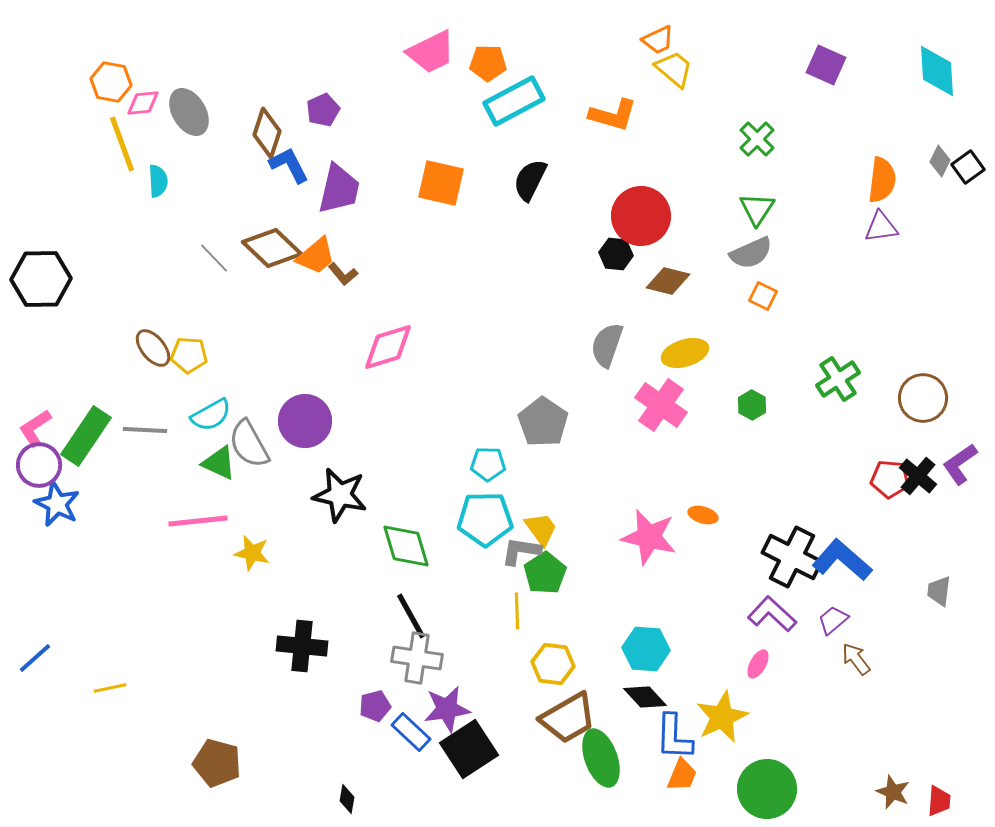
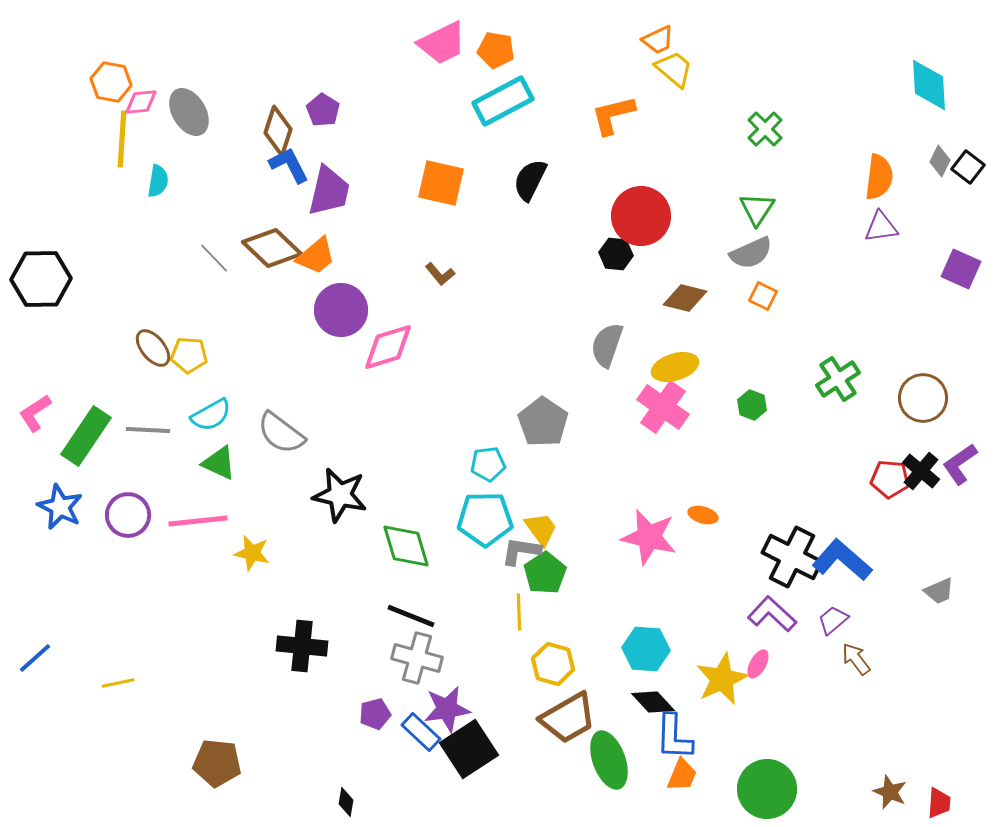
pink trapezoid at (431, 52): moved 11 px right, 9 px up
orange pentagon at (488, 63): moved 8 px right, 13 px up; rotated 9 degrees clockwise
purple square at (826, 65): moved 135 px right, 204 px down
cyan diamond at (937, 71): moved 8 px left, 14 px down
cyan rectangle at (514, 101): moved 11 px left
pink diamond at (143, 103): moved 2 px left, 1 px up
purple pentagon at (323, 110): rotated 16 degrees counterclockwise
orange L-shape at (613, 115): rotated 150 degrees clockwise
brown diamond at (267, 133): moved 11 px right, 2 px up
green cross at (757, 139): moved 8 px right, 10 px up
yellow line at (122, 144): moved 5 px up; rotated 24 degrees clockwise
black square at (968, 167): rotated 16 degrees counterclockwise
orange semicircle at (882, 180): moved 3 px left, 3 px up
cyan semicircle at (158, 181): rotated 12 degrees clockwise
purple trapezoid at (339, 189): moved 10 px left, 2 px down
brown L-shape at (343, 274): moved 97 px right
brown diamond at (668, 281): moved 17 px right, 17 px down
yellow ellipse at (685, 353): moved 10 px left, 14 px down
pink cross at (661, 405): moved 2 px right, 2 px down
green hexagon at (752, 405): rotated 8 degrees counterclockwise
purple circle at (305, 421): moved 36 px right, 111 px up
pink L-shape at (35, 428): moved 15 px up
gray line at (145, 430): moved 3 px right
gray semicircle at (249, 444): moved 32 px right, 11 px up; rotated 24 degrees counterclockwise
cyan pentagon at (488, 464): rotated 8 degrees counterclockwise
purple circle at (39, 465): moved 89 px right, 50 px down
black cross at (918, 476): moved 3 px right, 5 px up
blue star at (57, 504): moved 3 px right, 3 px down
gray trapezoid at (939, 591): rotated 120 degrees counterclockwise
yellow line at (517, 611): moved 2 px right, 1 px down
black line at (411, 616): rotated 39 degrees counterclockwise
gray cross at (417, 658): rotated 6 degrees clockwise
yellow hexagon at (553, 664): rotated 9 degrees clockwise
yellow line at (110, 688): moved 8 px right, 5 px up
black diamond at (645, 697): moved 8 px right, 5 px down
purple pentagon at (375, 706): moved 8 px down
yellow star at (722, 717): moved 38 px up
blue rectangle at (411, 732): moved 10 px right
green ellipse at (601, 758): moved 8 px right, 2 px down
brown pentagon at (217, 763): rotated 9 degrees counterclockwise
brown star at (893, 792): moved 3 px left
black diamond at (347, 799): moved 1 px left, 3 px down
red trapezoid at (939, 801): moved 2 px down
